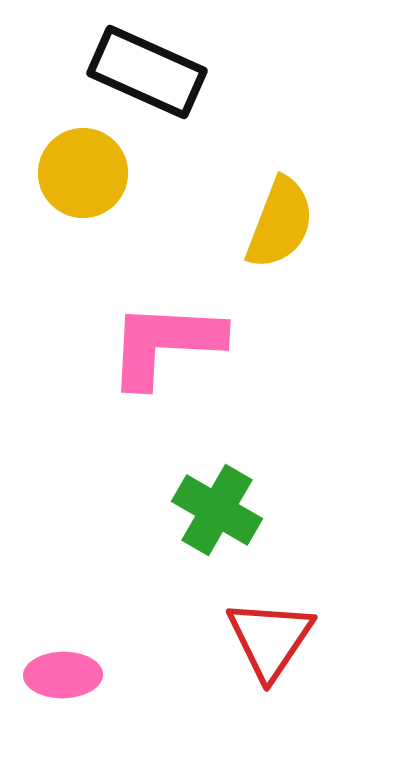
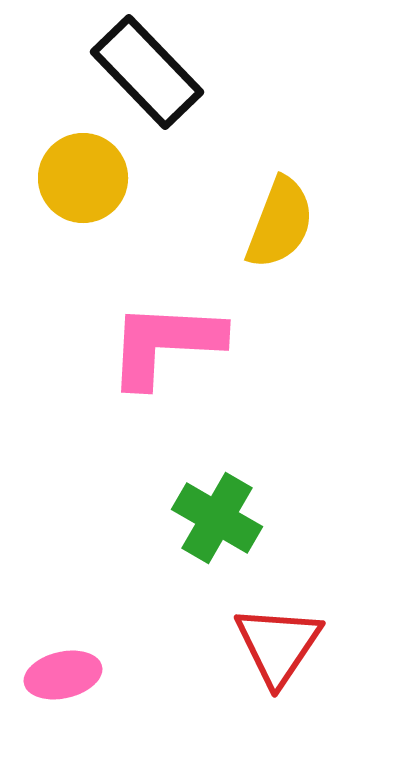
black rectangle: rotated 22 degrees clockwise
yellow circle: moved 5 px down
green cross: moved 8 px down
red triangle: moved 8 px right, 6 px down
pink ellipse: rotated 12 degrees counterclockwise
